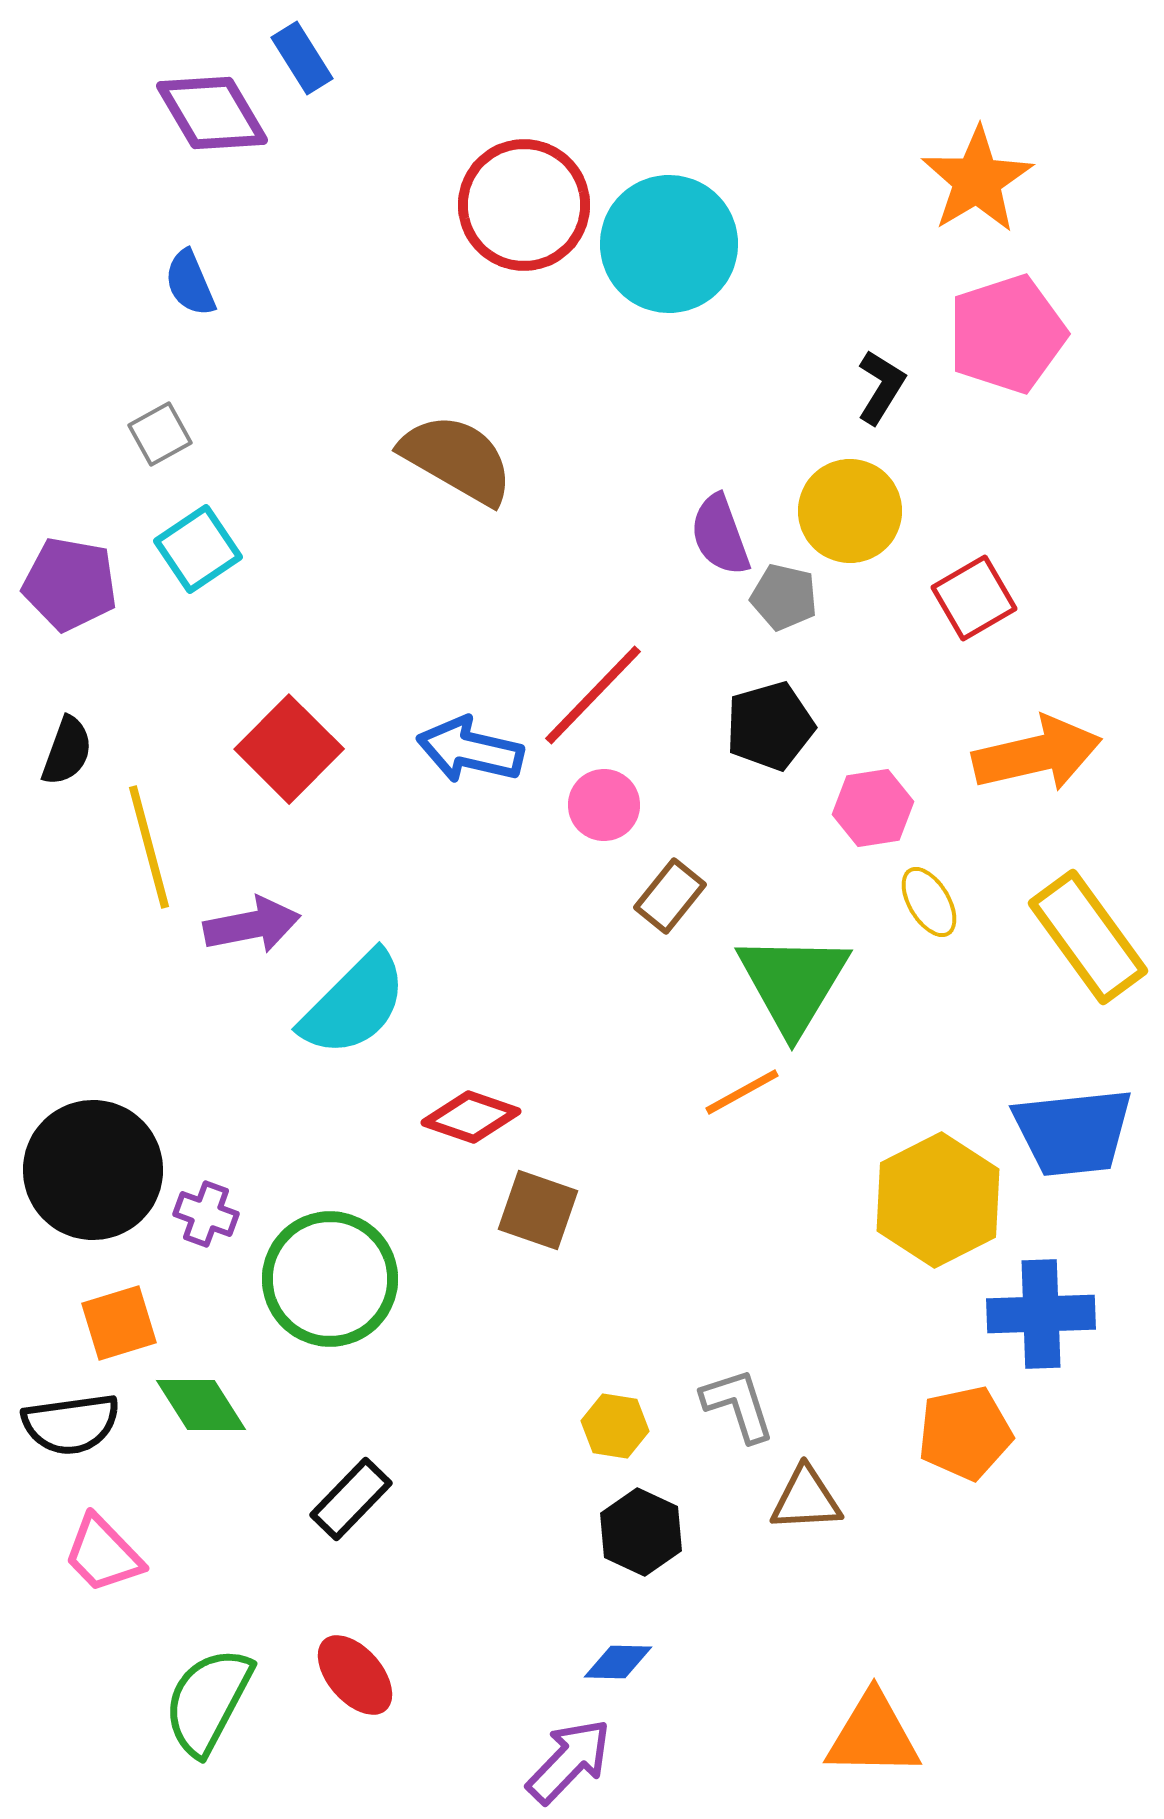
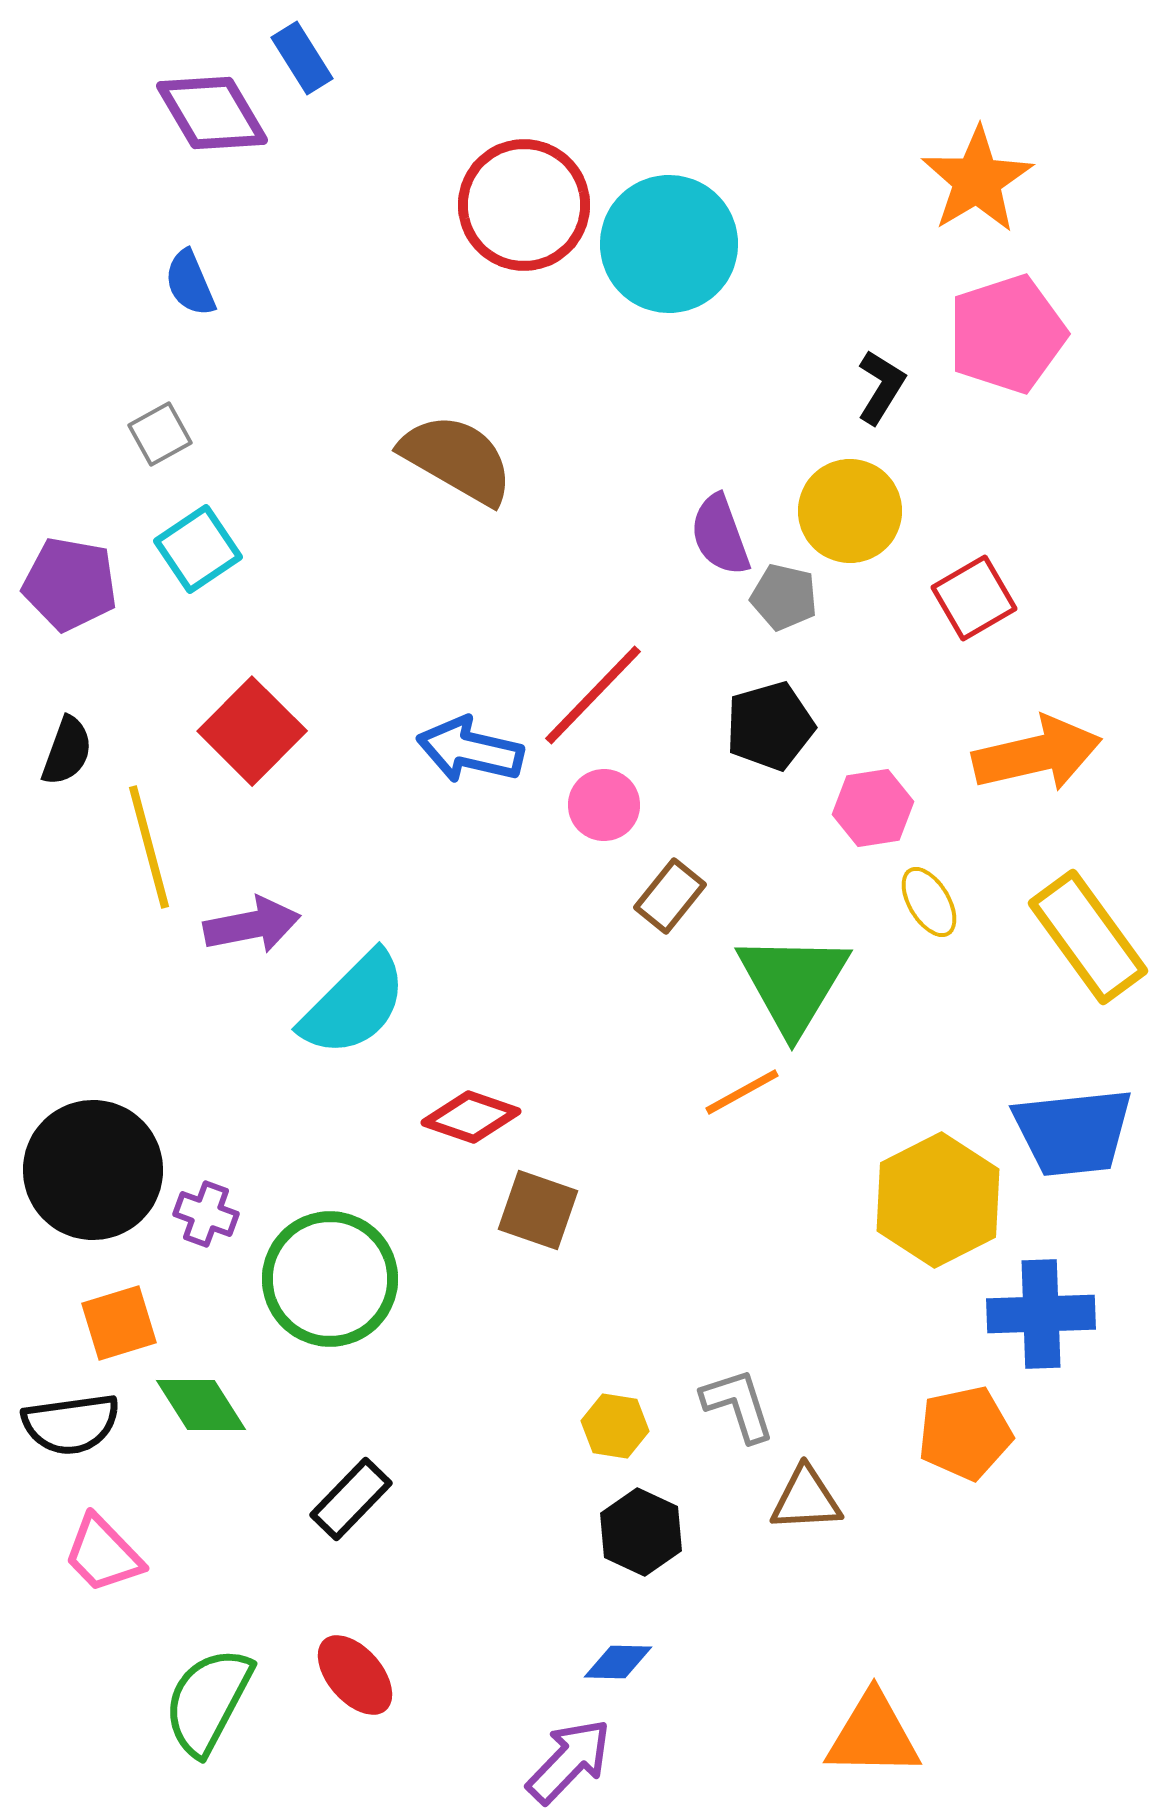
red square at (289, 749): moved 37 px left, 18 px up
